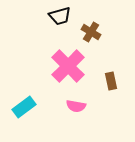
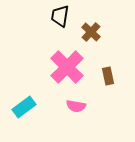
black trapezoid: rotated 115 degrees clockwise
brown cross: rotated 12 degrees clockwise
pink cross: moved 1 px left, 1 px down
brown rectangle: moved 3 px left, 5 px up
